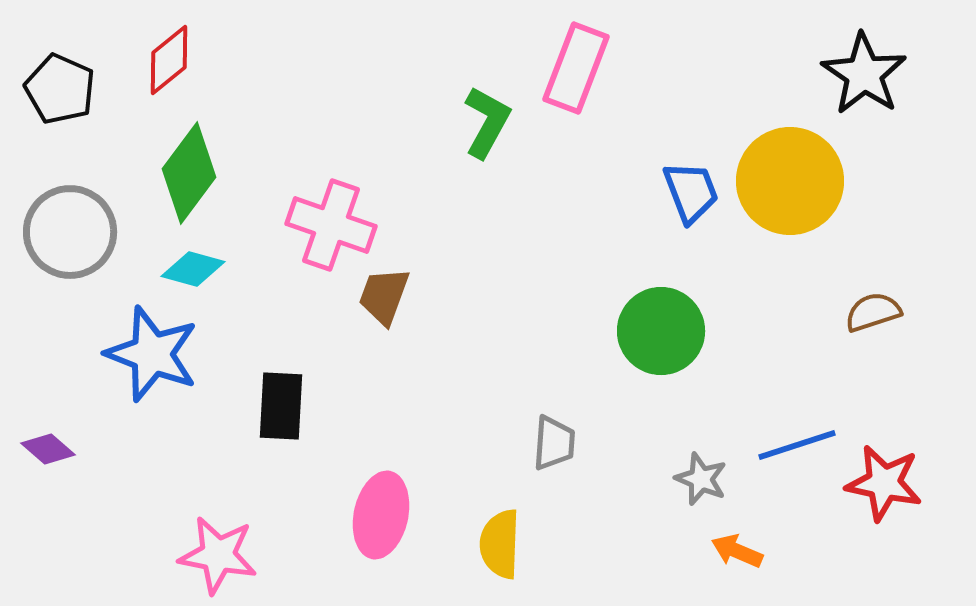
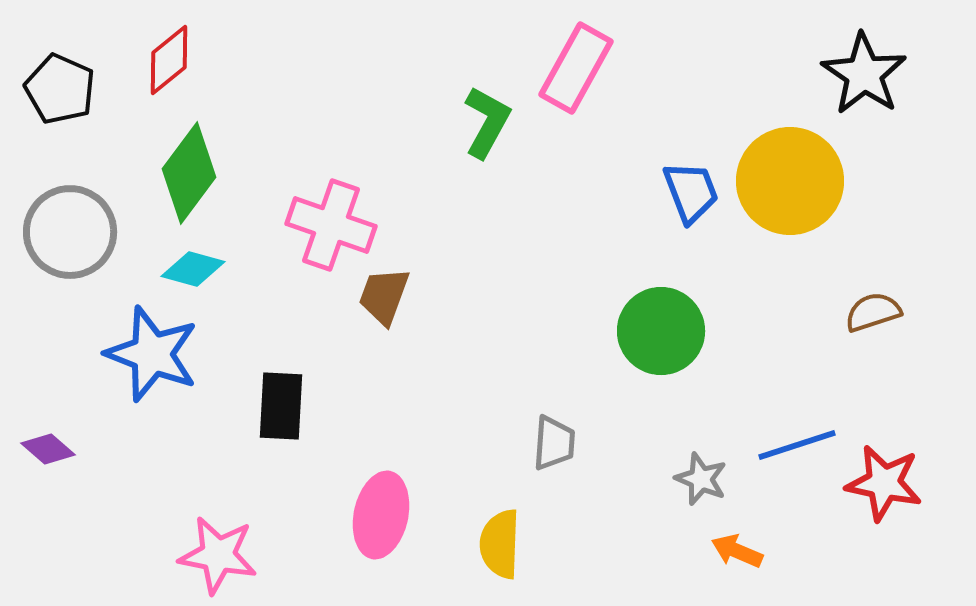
pink rectangle: rotated 8 degrees clockwise
